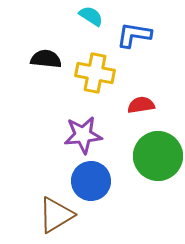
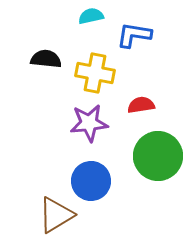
cyan semicircle: rotated 45 degrees counterclockwise
purple star: moved 6 px right, 12 px up
